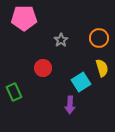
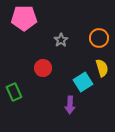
cyan square: moved 2 px right
